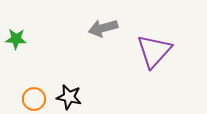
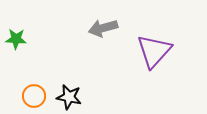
orange circle: moved 3 px up
